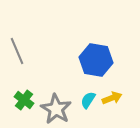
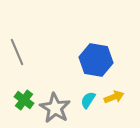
gray line: moved 1 px down
yellow arrow: moved 2 px right, 1 px up
gray star: moved 1 px left, 1 px up
